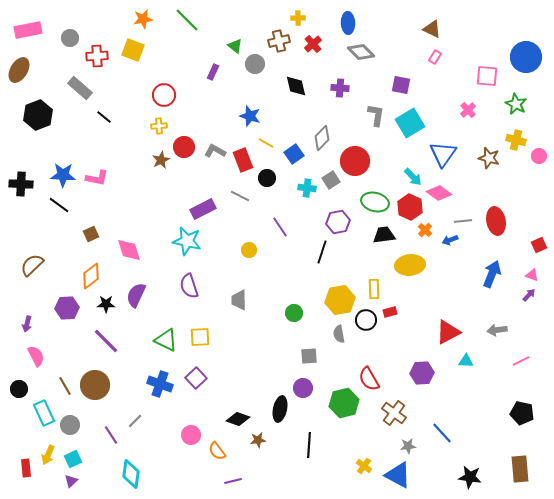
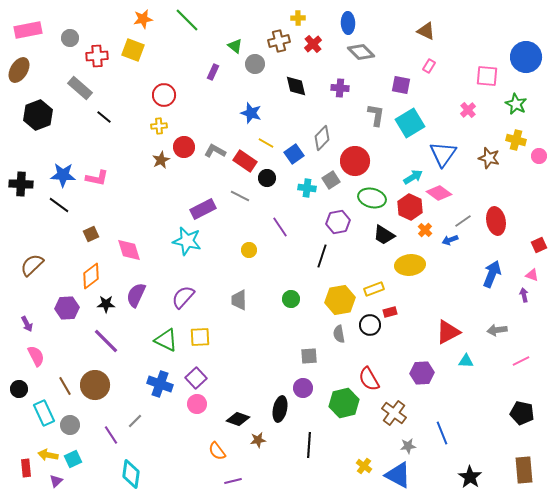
brown triangle at (432, 29): moved 6 px left, 2 px down
pink rectangle at (435, 57): moved 6 px left, 9 px down
blue star at (250, 116): moved 1 px right, 3 px up
red rectangle at (243, 160): moved 2 px right, 1 px down; rotated 35 degrees counterclockwise
cyan arrow at (413, 177): rotated 78 degrees counterclockwise
green ellipse at (375, 202): moved 3 px left, 4 px up
gray line at (463, 221): rotated 30 degrees counterclockwise
black trapezoid at (384, 235): rotated 140 degrees counterclockwise
black line at (322, 252): moved 4 px down
purple semicircle at (189, 286): moved 6 px left, 11 px down; rotated 60 degrees clockwise
yellow rectangle at (374, 289): rotated 72 degrees clockwise
purple arrow at (529, 295): moved 5 px left; rotated 56 degrees counterclockwise
green circle at (294, 313): moved 3 px left, 14 px up
black circle at (366, 320): moved 4 px right, 5 px down
purple arrow at (27, 324): rotated 42 degrees counterclockwise
blue line at (442, 433): rotated 20 degrees clockwise
pink circle at (191, 435): moved 6 px right, 31 px up
yellow arrow at (48, 455): rotated 78 degrees clockwise
brown rectangle at (520, 469): moved 4 px right, 1 px down
black star at (470, 477): rotated 25 degrees clockwise
purple triangle at (71, 481): moved 15 px left
